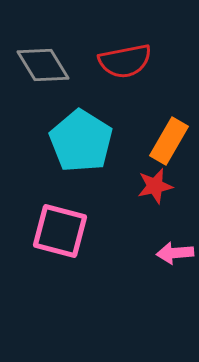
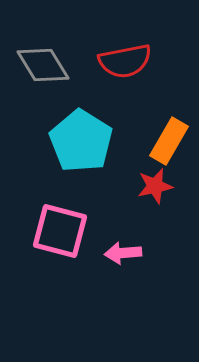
pink arrow: moved 52 px left
